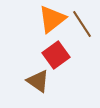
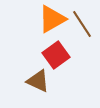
orange triangle: rotated 8 degrees clockwise
brown triangle: rotated 10 degrees counterclockwise
